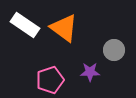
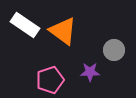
orange triangle: moved 1 px left, 3 px down
